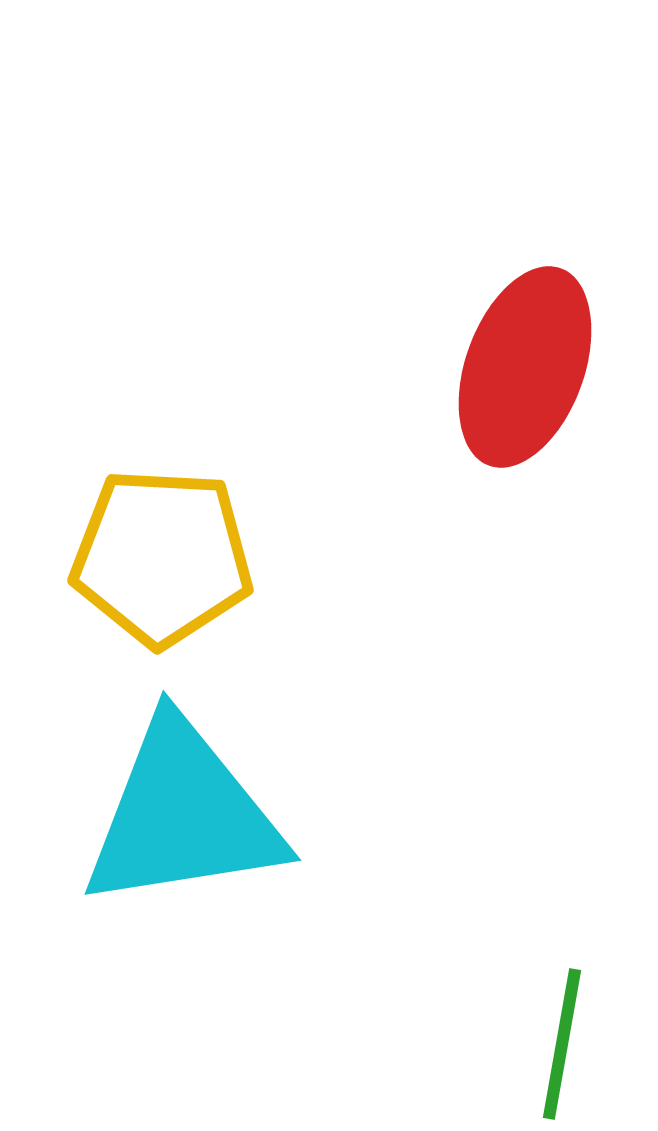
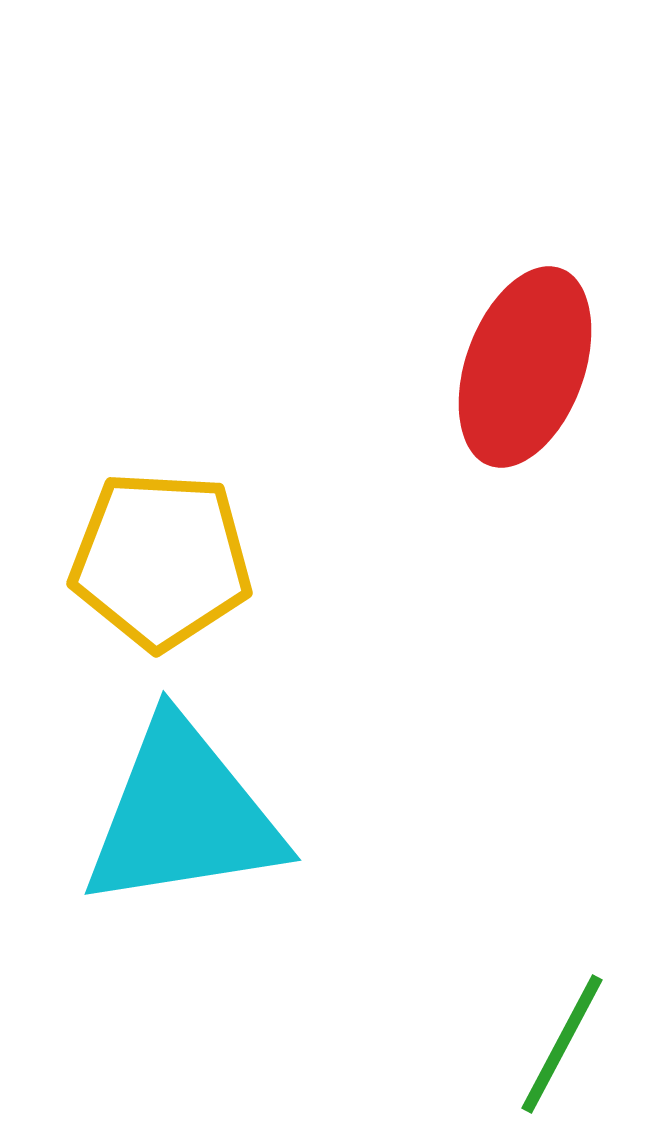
yellow pentagon: moved 1 px left, 3 px down
green line: rotated 18 degrees clockwise
